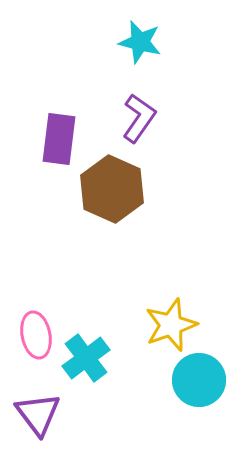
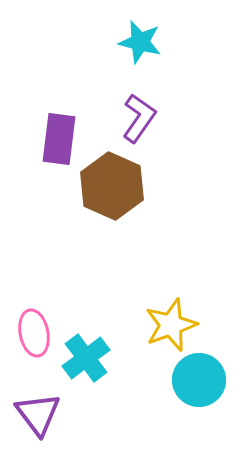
brown hexagon: moved 3 px up
pink ellipse: moved 2 px left, 2 px up
